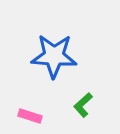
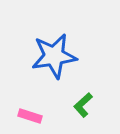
blue star: rotated 12 degrees counterclockwise
